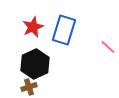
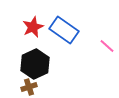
blue rectangle: rotated 72 degrees counterclockwise
pink line: moved 1 px left, 1 px up
